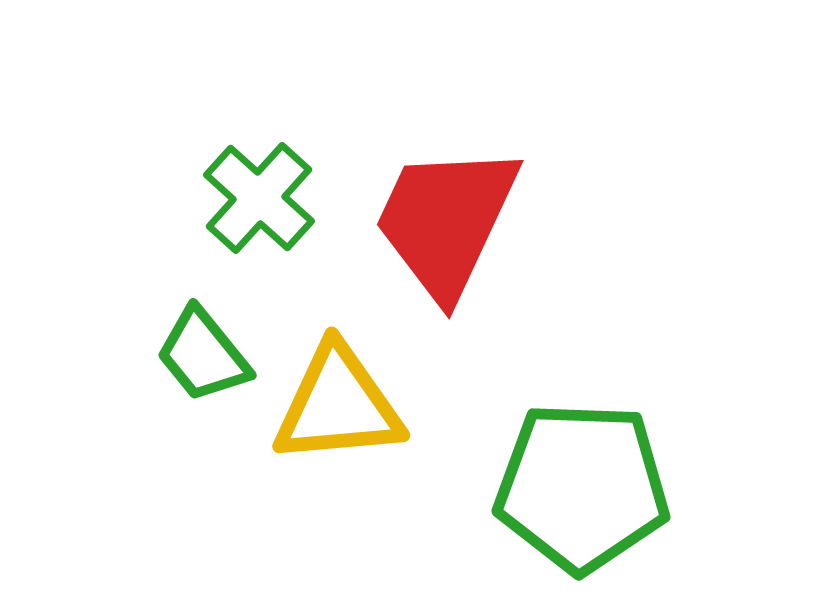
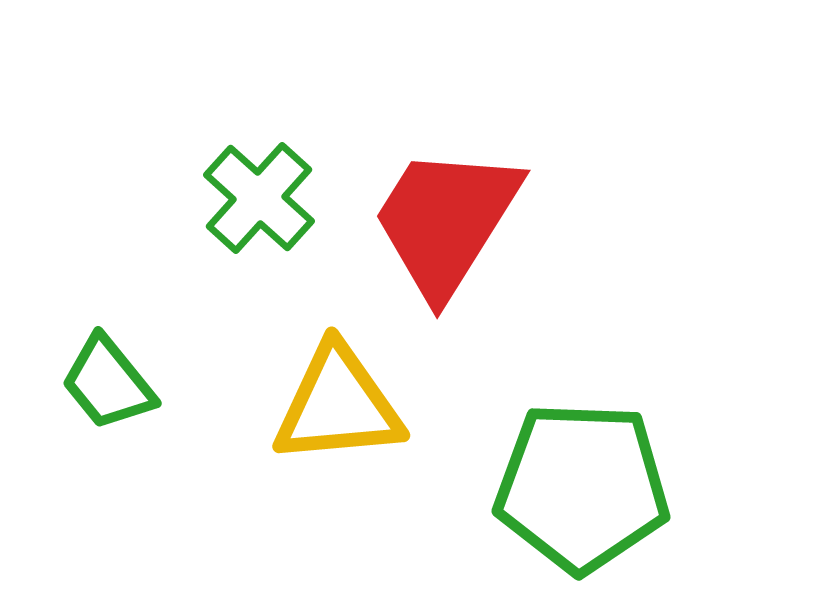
red trapezoid: rotated 7 degrees clockwise
green trapezoid: moved 95 px left, 28 px down
